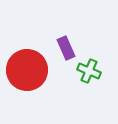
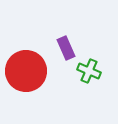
red circle: moved 1 px left, 1 px down
